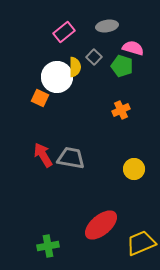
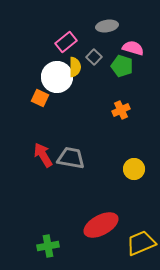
pink rectangle: moved 2 px right, 10 px down
red ellipse: rotated 12 degrees clockwise
